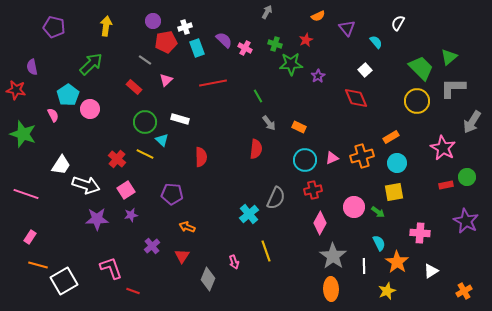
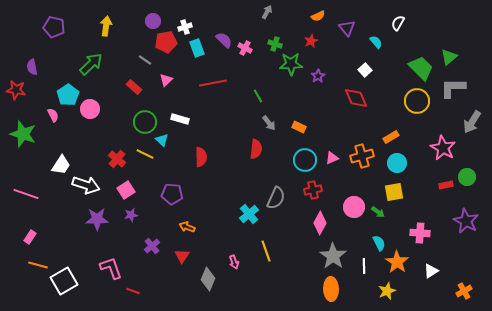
red star at (306, 40): moved 5 px right, 1 px down
